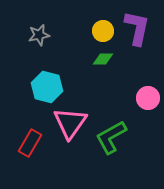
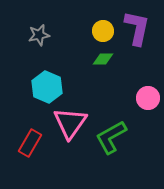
cyan hexagon: rotated 8 degrees clockwise
